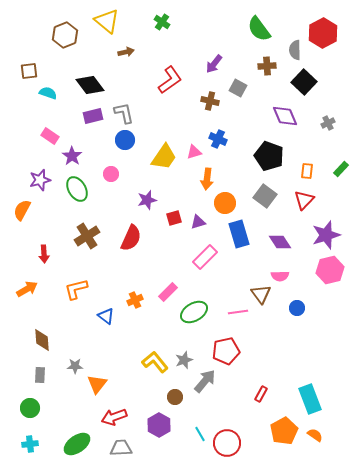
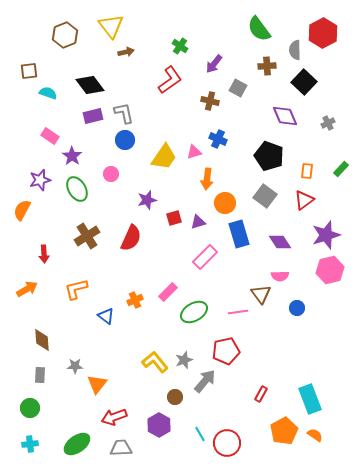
yellow triangle at (107, 21): moved 4 px right, 5 px down; rotated 12 degrees clockwise
green cross at (162, 22): moved 18 px right, 24 px down
red triangle at (304, 200): rotated 10 degrees clockwise
